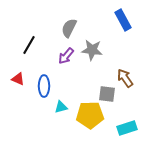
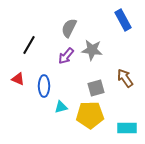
gray square: moved 11 px left, 6 px up; rotated 24 degrees counterclockwise
cyan rectangle: rotated 18 degrees clockwise
